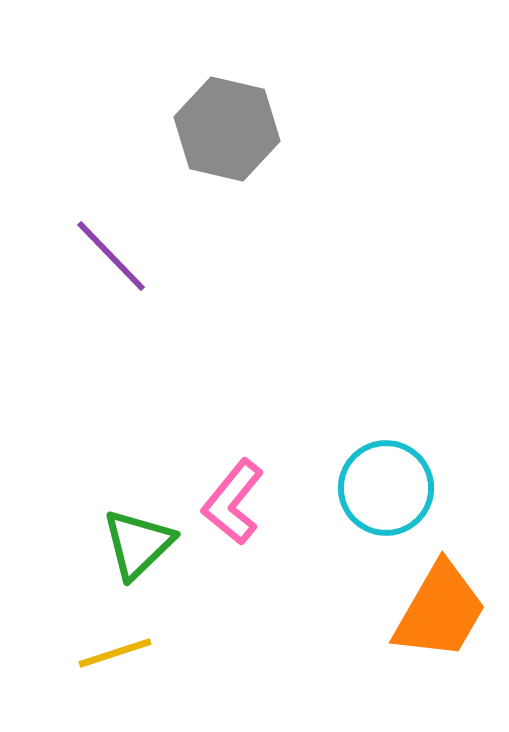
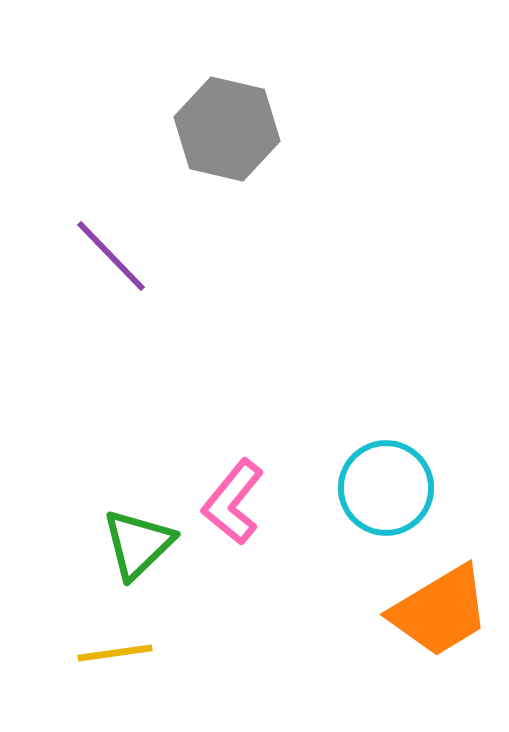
orange trapezoid: rotated 29 degrees clockwise
yellow line: rotated 10 degrees clockwise
